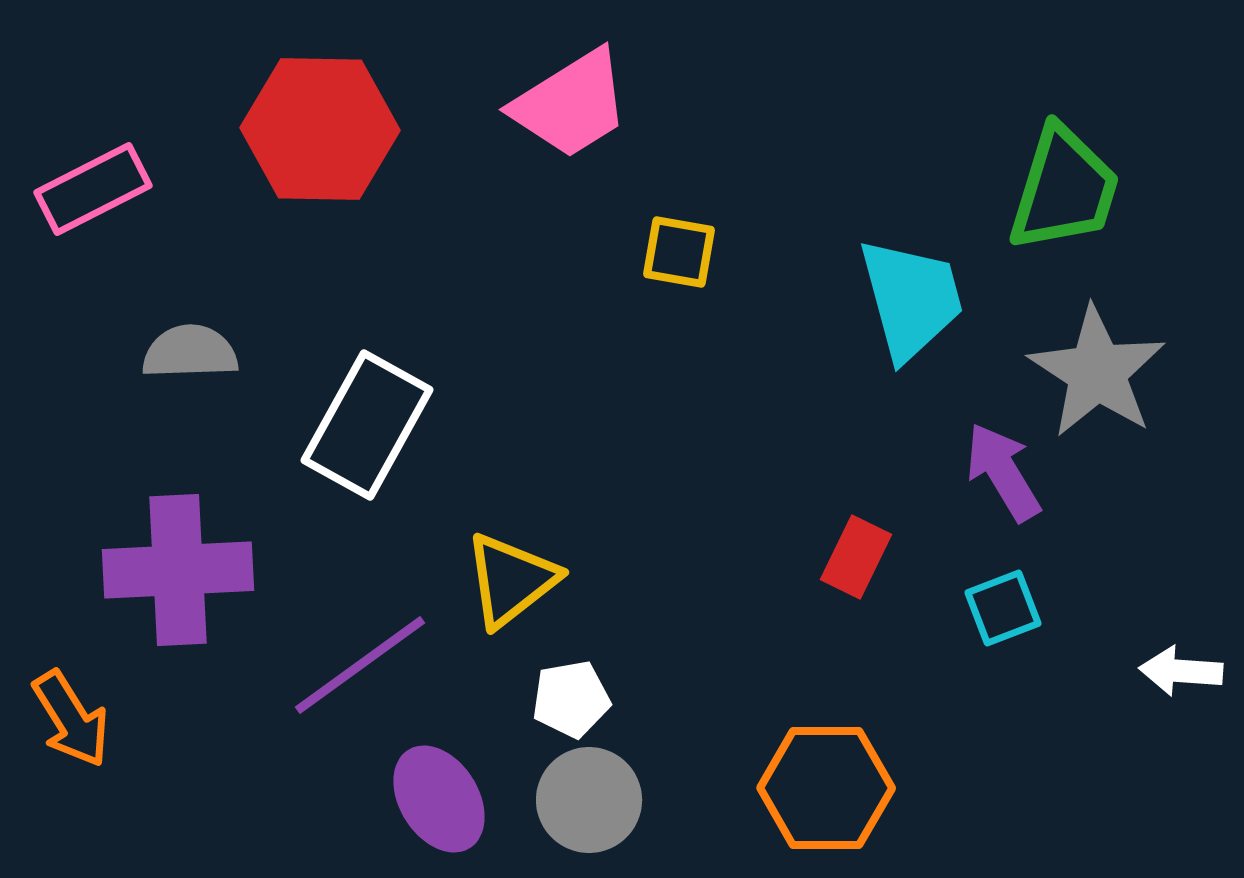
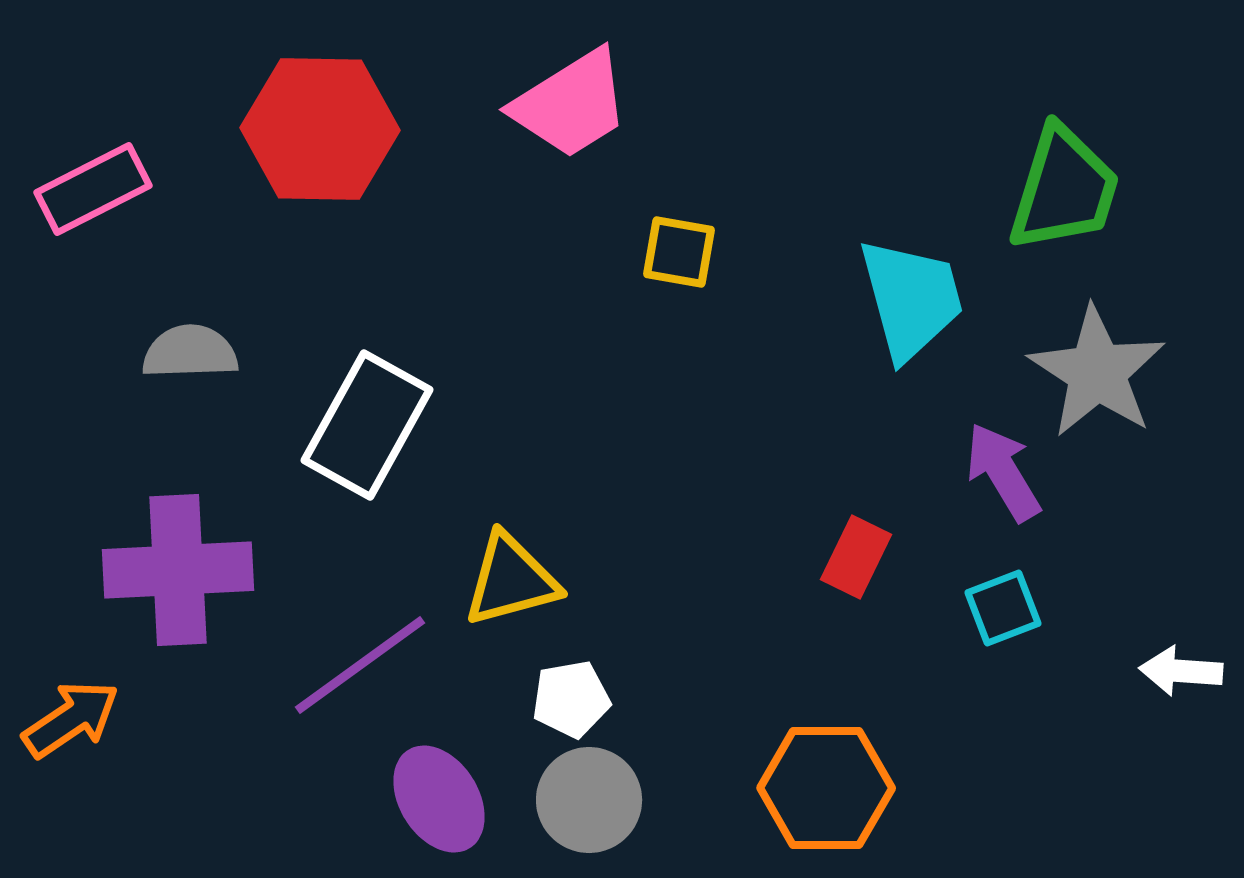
yellow triangle: rotated 23 degrees clockwise
orange arrow: rotated 92 degrees counterclockwise
